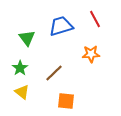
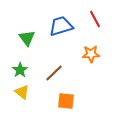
green star: moved 2 px down
